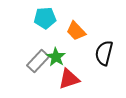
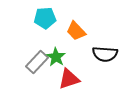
black semicircle: moved 1 px right, 1 px down; rotated 100 degrees counterclockwise
gray rectangle: moved 1 px left, 1 px down
